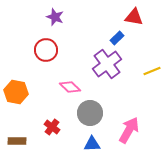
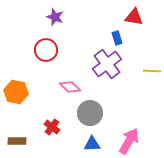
blue rectangle: rotated 64 degrees counterclockwise
yellow line: rotated 24 degrees clockwise
pink arrow: moved 11 px down
